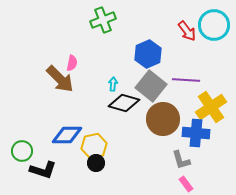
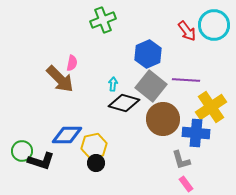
black L-shape: moved 2 px left, 9 px up
